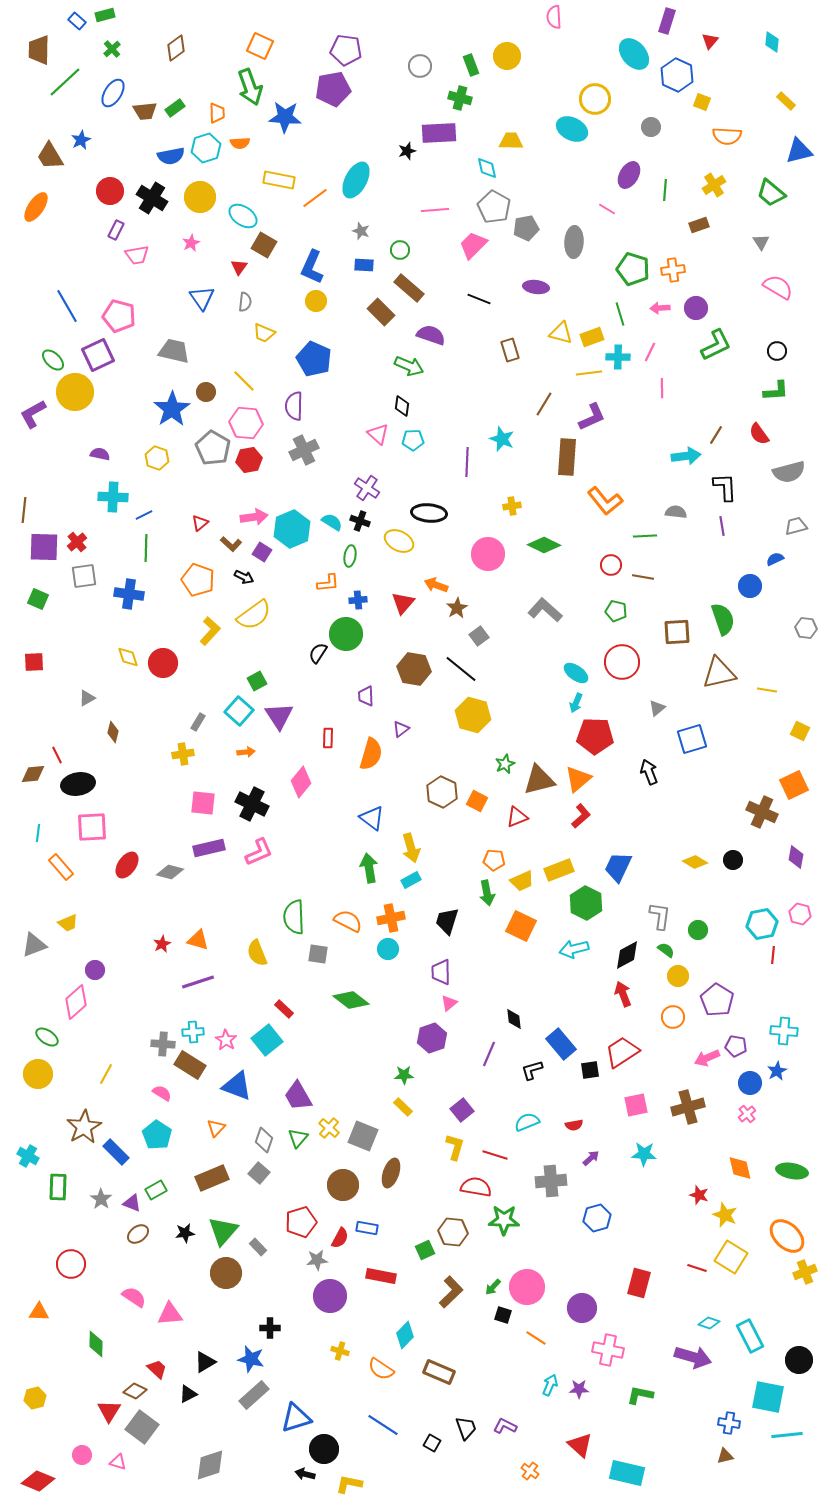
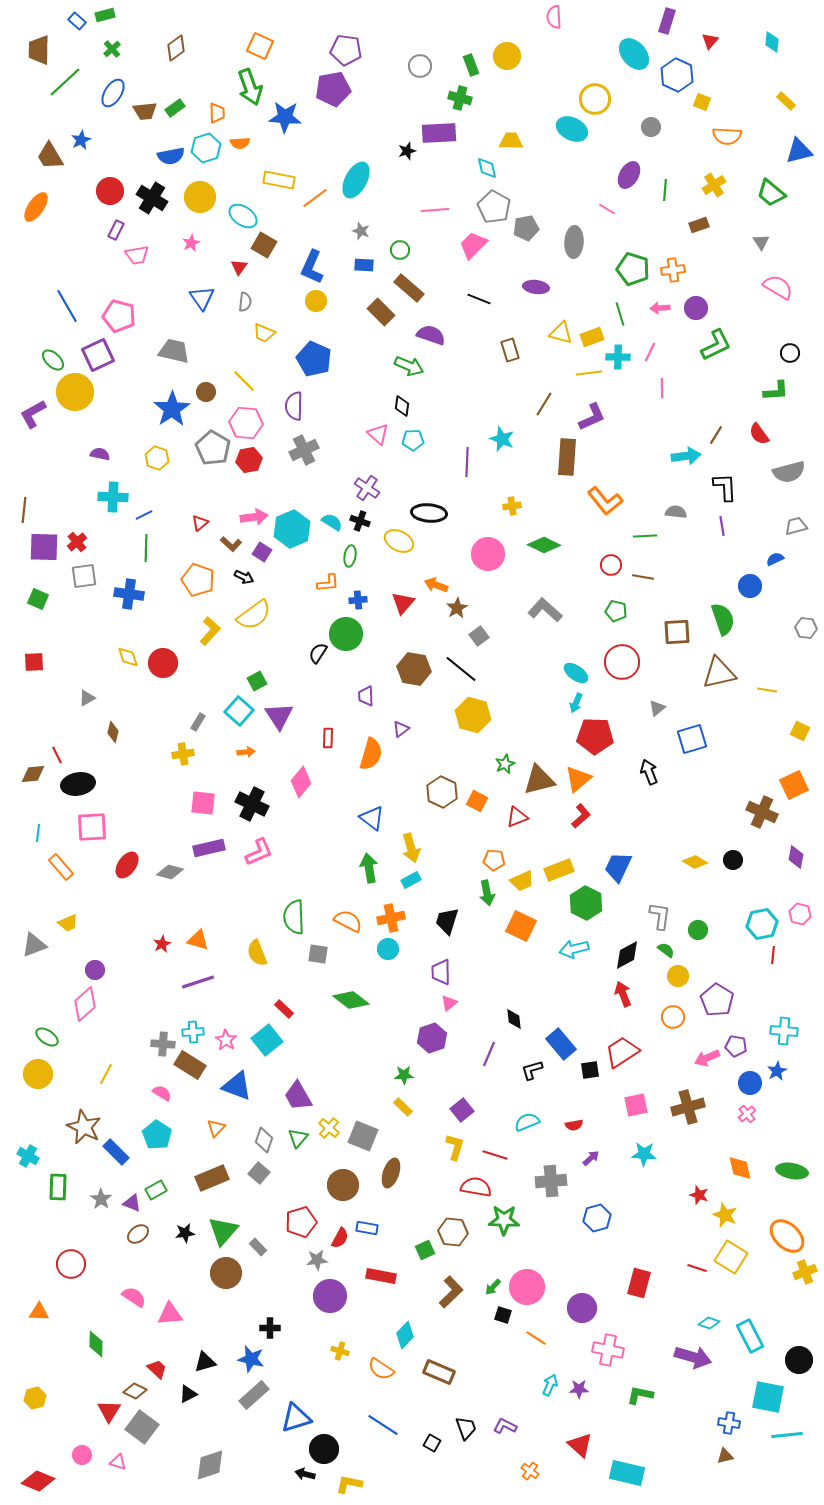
black circle at (777, 351): moved 13 px right, 2 px down
pink diamond at (76, 1002): moved 9 px right, 2 px down
brown star at (84, 1127): rotated 16 degrees counterclockwise
black triangle at (205, 1362): rotated 15 degrees clockwise
